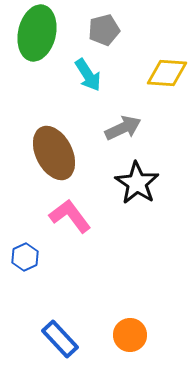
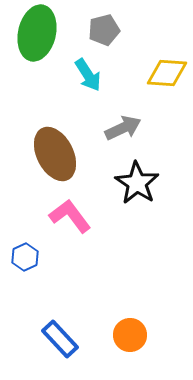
brown ellipse: moved 1 px right, 1 px down
